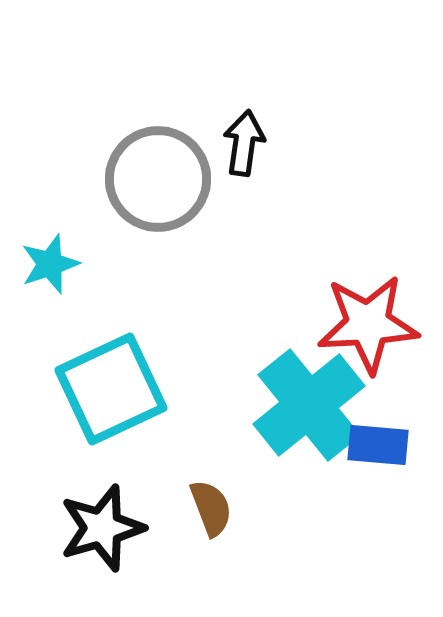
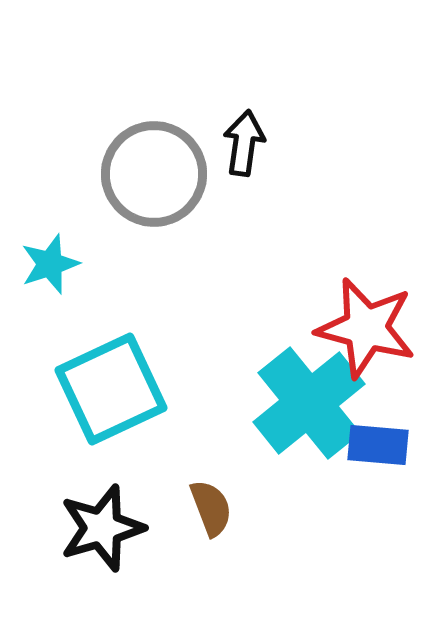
gray circle: moved 4 px left, 5 px up
red star: moved 2 px left, 4 px down; rotated 18 degrees clockwise
cyan cross: moved 2 px up
